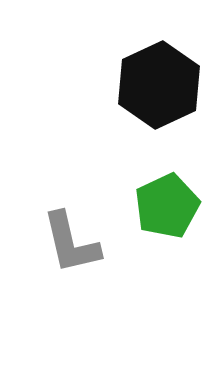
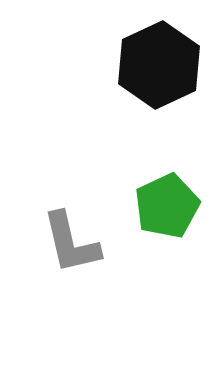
black hexagon: moved 20 px up
